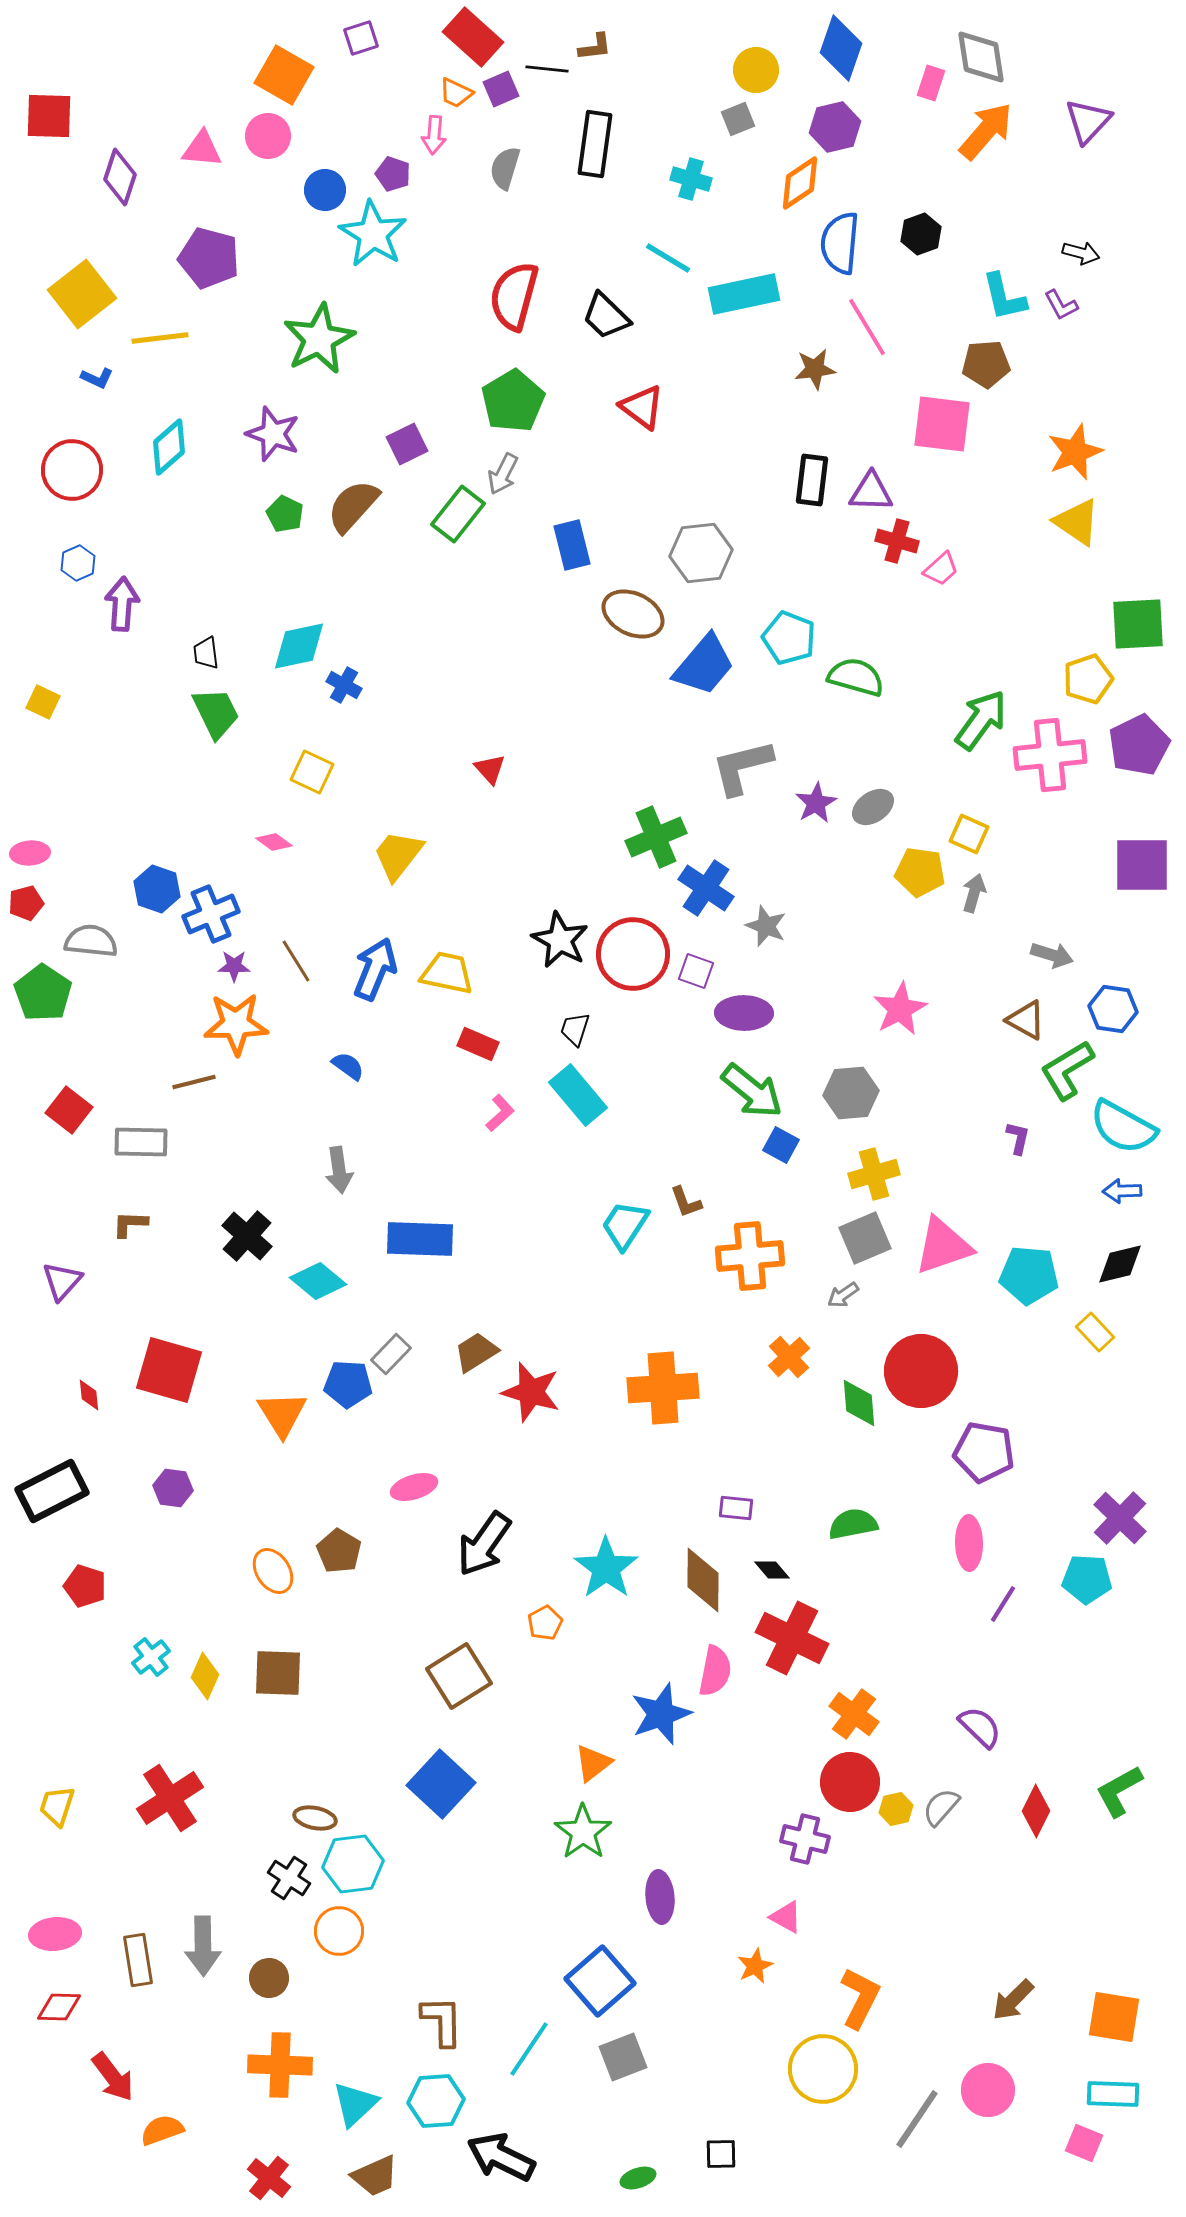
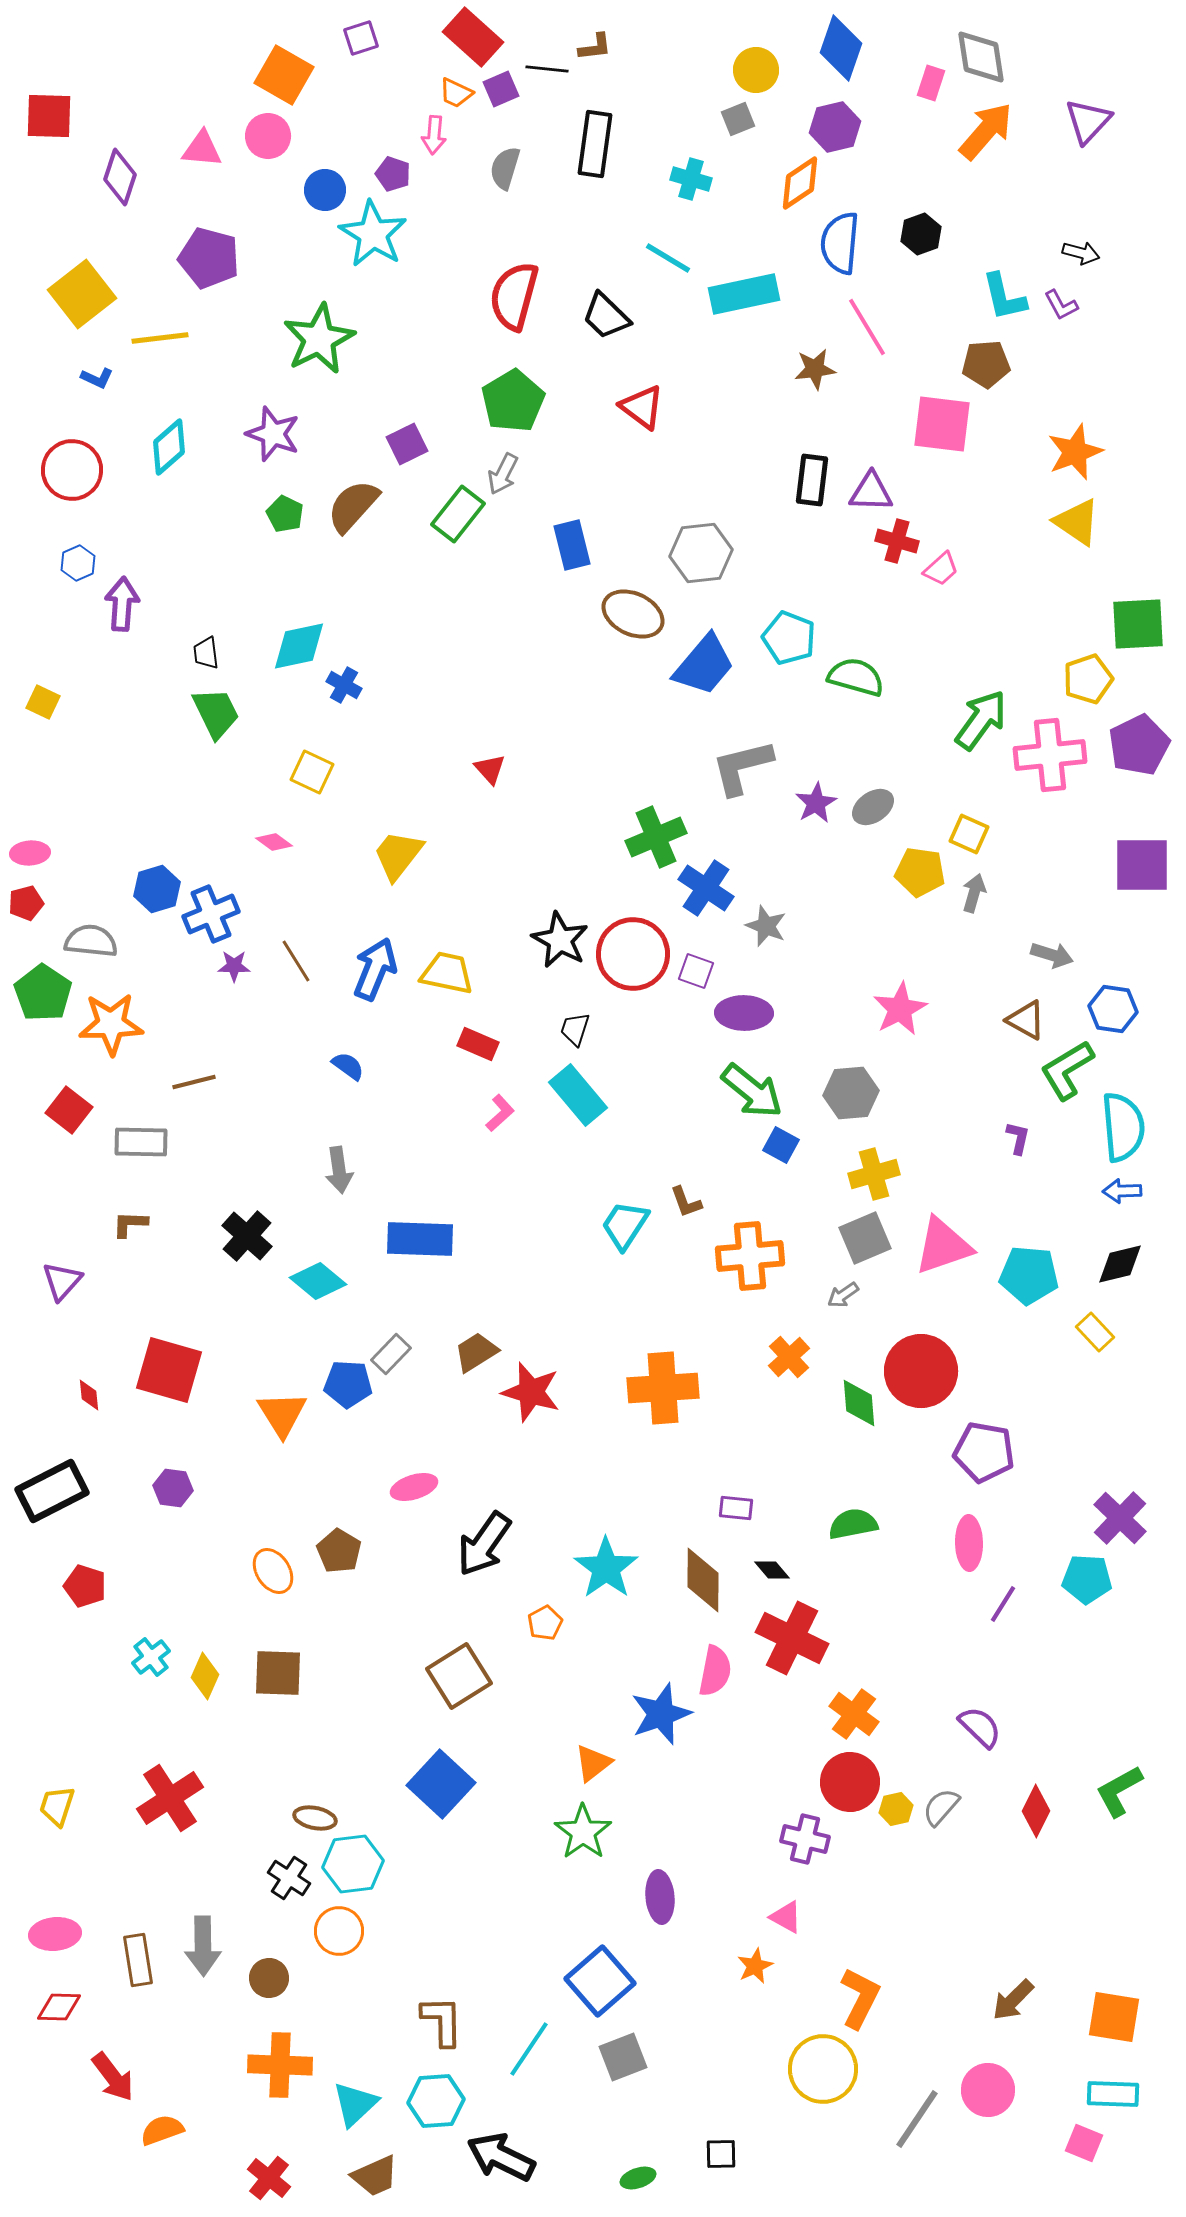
blue hexagon at (157, 889): rotated 24 degrees clockwise
orange star at (236, 1024): moved 125 px left
cyan semicircle at (1123, 1127): rotated 124 degrees counterclockwise
